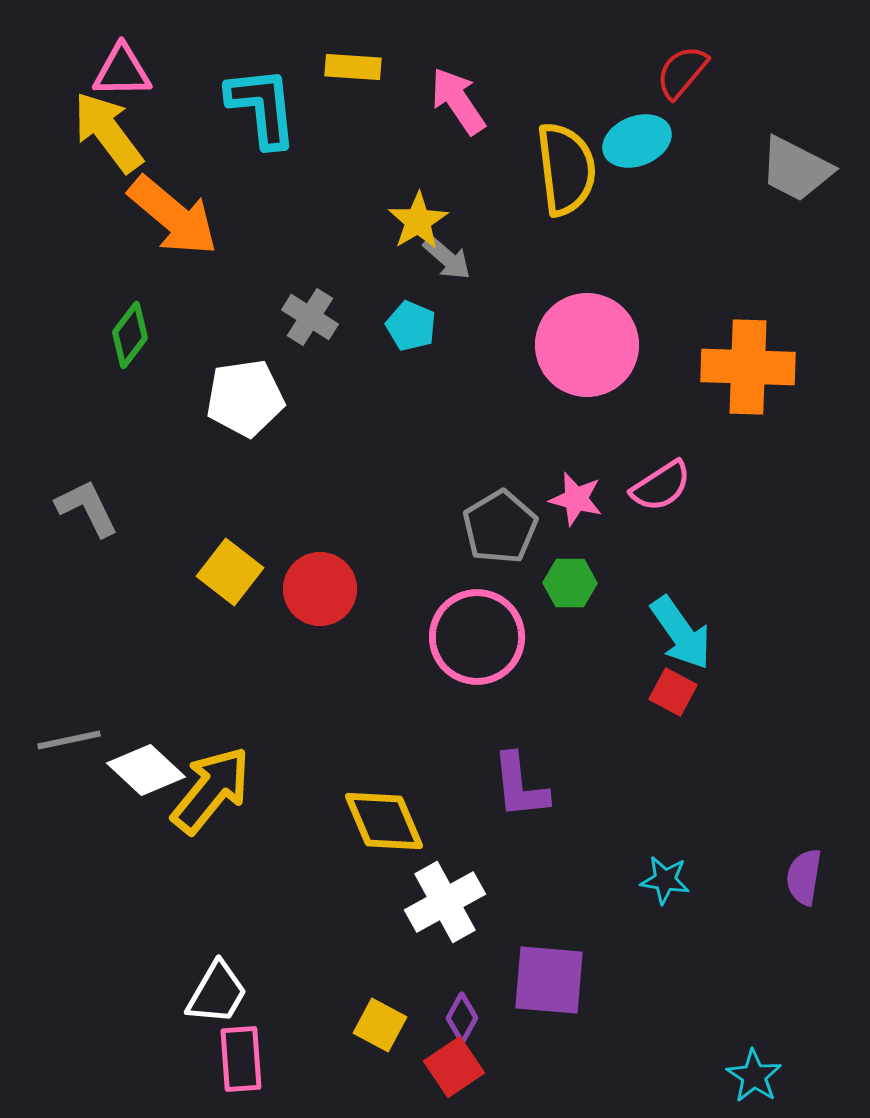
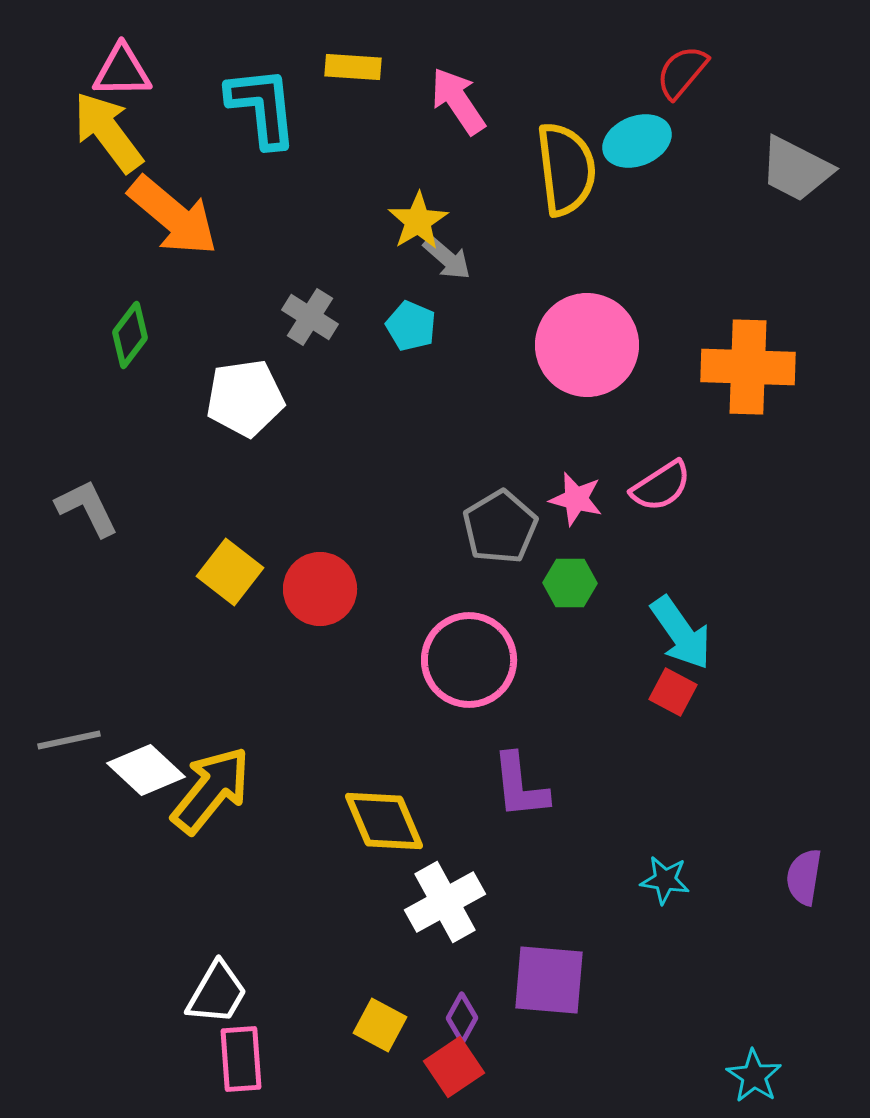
pink circle at (477, 637): moved 8 px left, 23 px down
